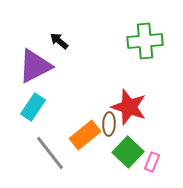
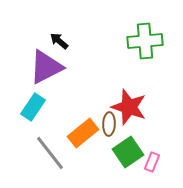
purple triangle: moved 11 px right, 1 px down
orange rectangle: moved 2 px left, 2 px up
green square: rotated 12 degrees clockwise
